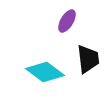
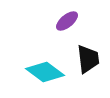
purple ellipse: rotated 20 degrees clockwise
